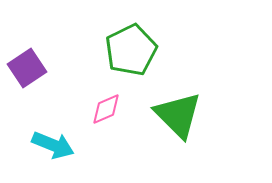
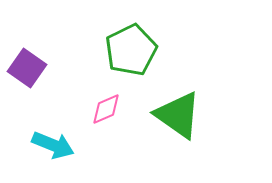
purple square: rotated 21 degrees counterclockwise
green triangle: rotated 10 degrees counterclockwise
